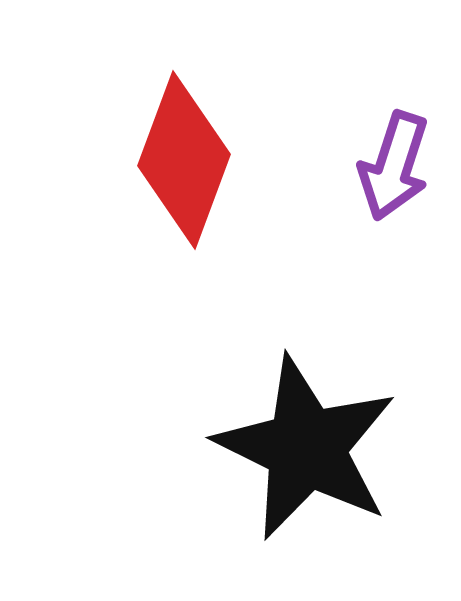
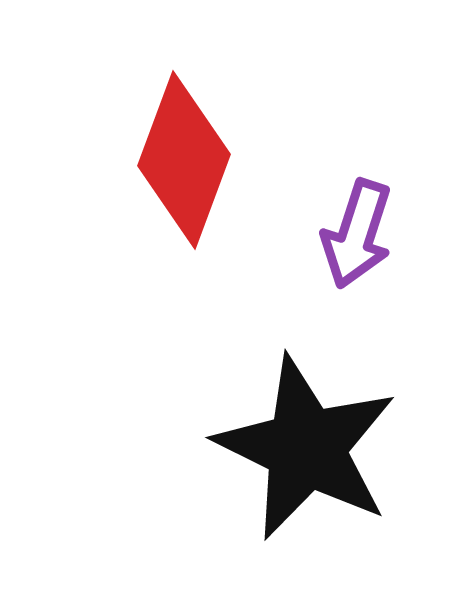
purple arrow: moved 37 px left, 68 px down
